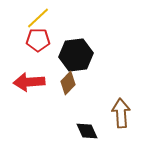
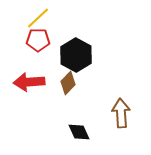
black hexagon: rotated 24 degrees counterclockwise
black diamond: moved 8 px left, 1 px down
